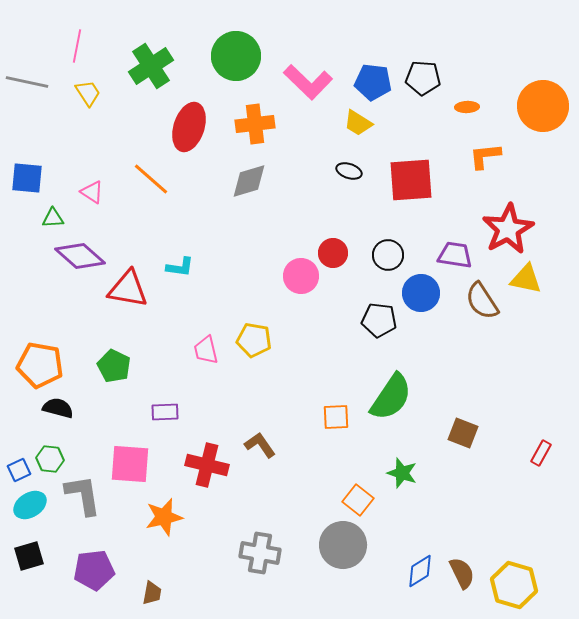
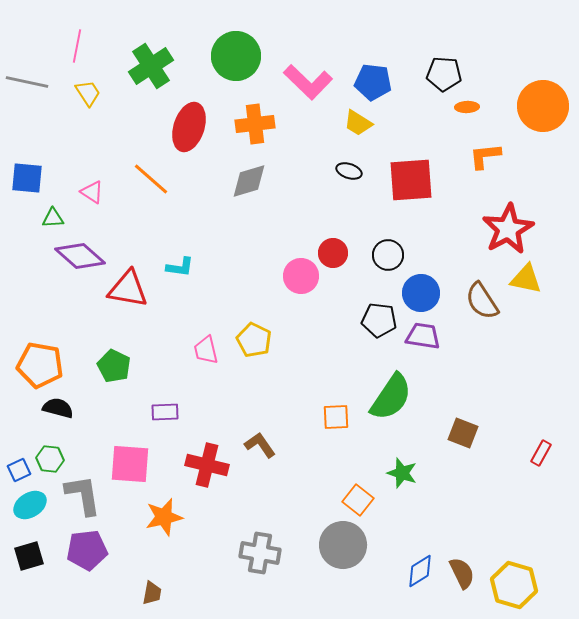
black pentagon at (423, 78): moved 21 px right, 4 px up
purple trapezoid at (455, 255): moved 32 px left, 81 px down
yellow pentagon at (254, 340): rotated 16 degrees clockwise
purple pentagon at (94, 570): moved 7 px left, 20 px up
